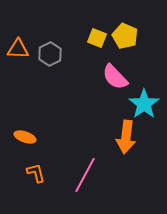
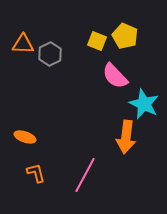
yellow square: moved 3 px down
orange triangle: moved 5 px right, 5 px up
pink semicircle: moved 1 px up
cyan star: rotated 12 degrees counterclockwise
